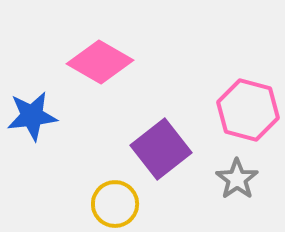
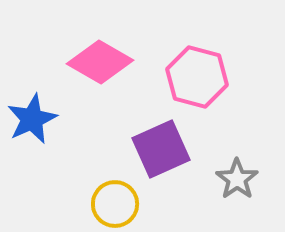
pink hexagon: moved 51 px left, 33 px up
blue star: moved 3 px down; rotated 18 degrees counterclockwise
purple square: rotated 14 degrees clockwise
